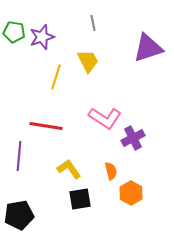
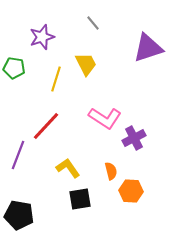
gray line: rotated 28 degrees counterclockwise
green pentagon: moved 36 px down
yellow trapezoid: moved 2 px left, 3 px down
yellow line: moved 2 px down
red line: rotated 56 degrees counterclockwise
purple cross: moved 1 px right
purple line: moved 1 px left, 1 px up; rotated 16 degrees clockwise
yellow L-shape: moved 1 px left, 1 px up
orange hexagon: moved 2 px up; rotated 25 degrees counterclockwise
black pentagon: rotated 20 degrees clockwise
